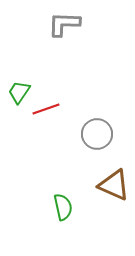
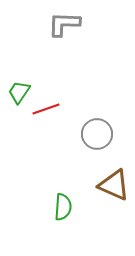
green semicircle: rotated 16 degrees clockwise
